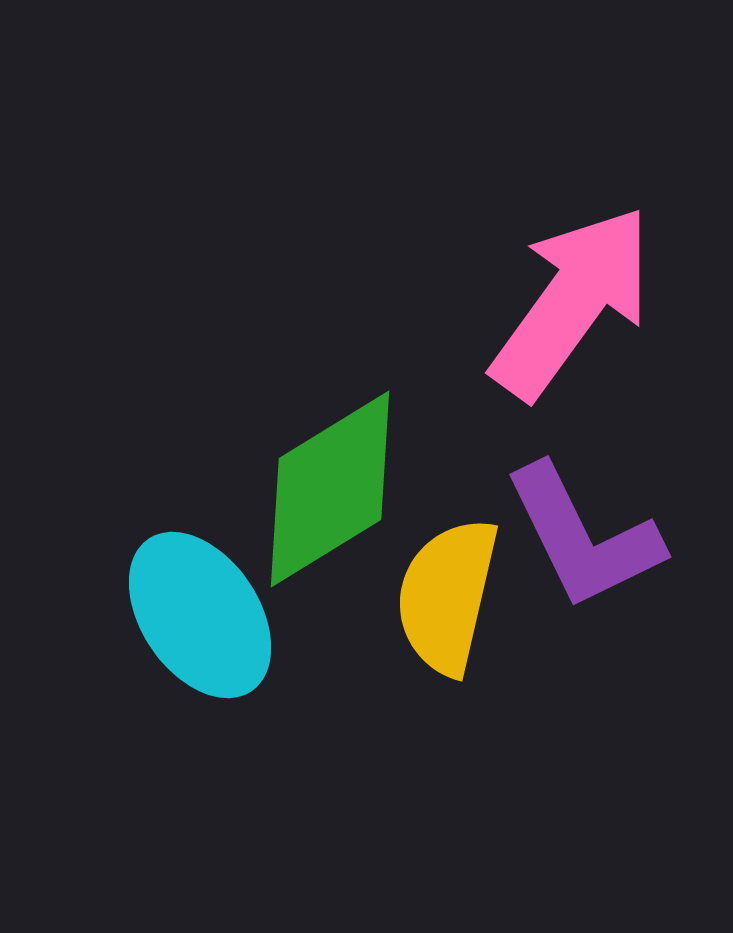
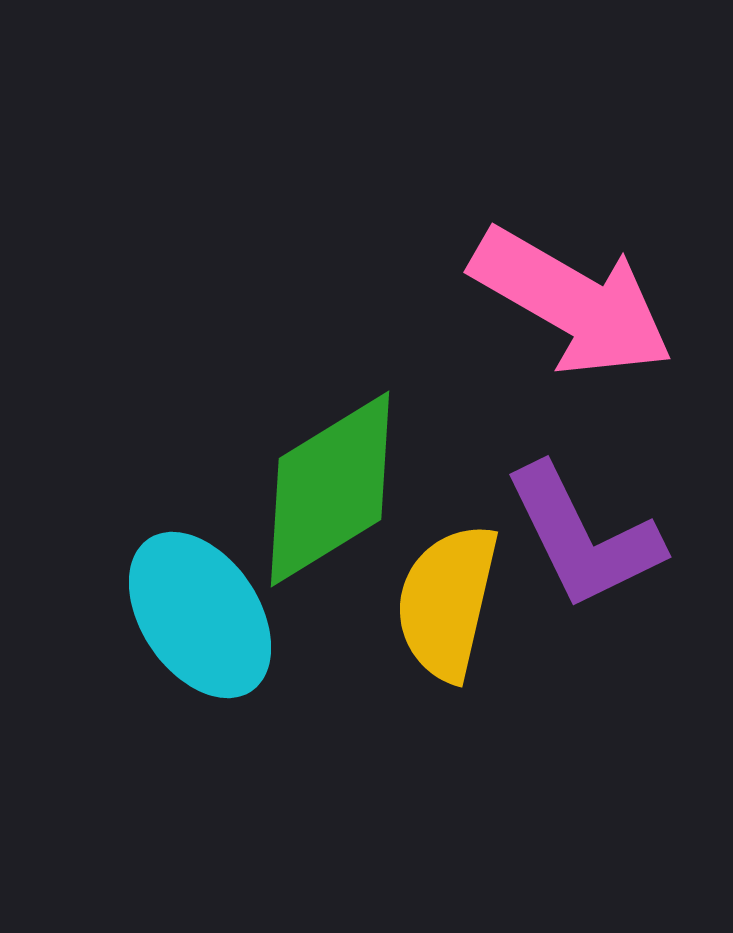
pink arrow: rotated 84 degrees clockwise
yellow semicircle: moved 6 px down
